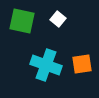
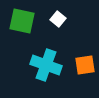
orange square: moved 3 px right, 1 px down
